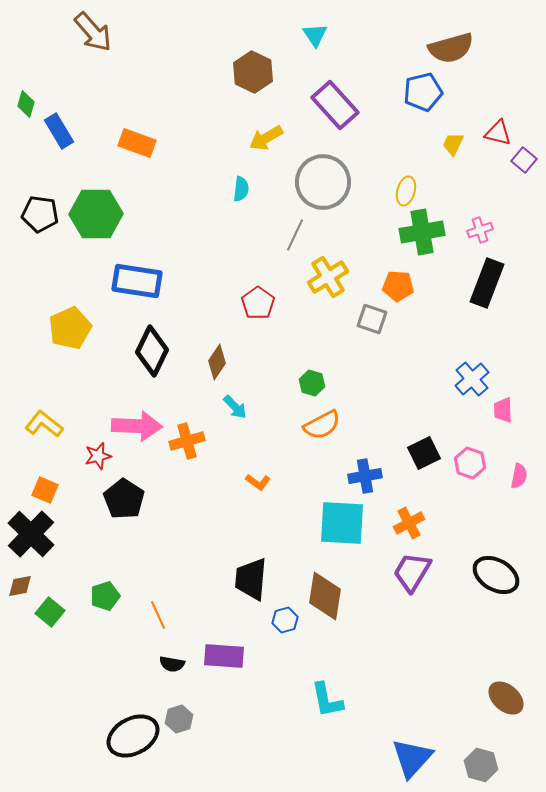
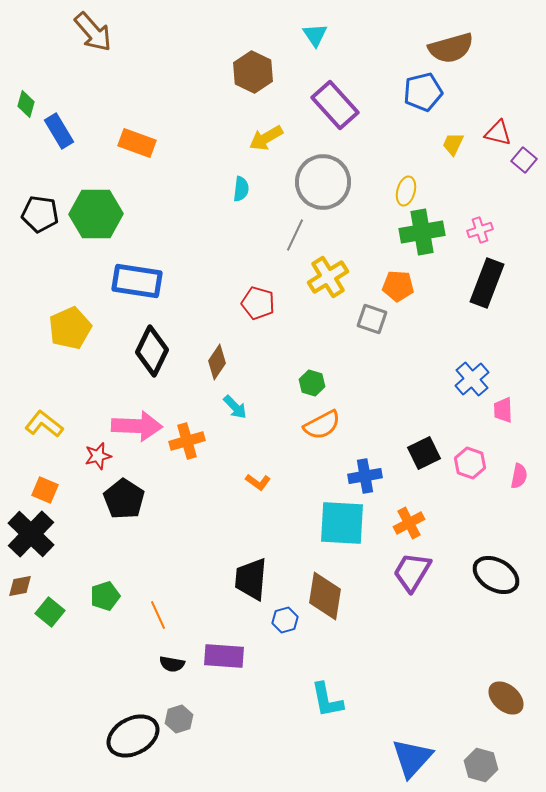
red pentagon at (258, 303): rotated 20 degrees counterclockwise
